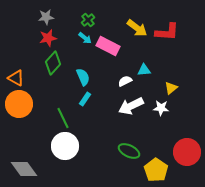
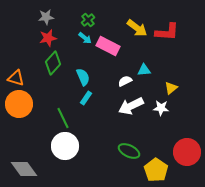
orange triangle: rotated 12 degrees counterclockwise
cyan rectangle: moved 1 px right, 1 px up
